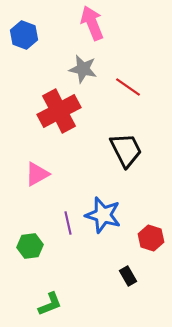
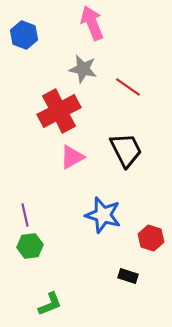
pink triangle: moved 35 px right, 17 px up
purple line: moved 43 px left, 8 px up
black rectangle: rotated 42 degrees counterclockwise
